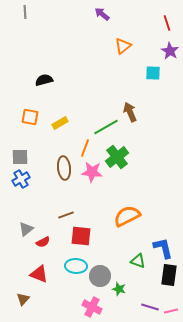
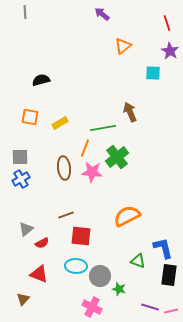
black semicircle: moved 3 px left
green line: moved 3 px left, 1 px down; rotated 20 degrees clockwise
red semicircle: moved 1 px left, 1 px down
